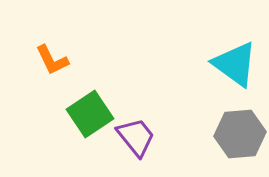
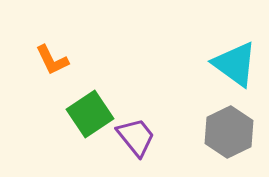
gray hexagon: moved 11 px left, 2 px up; rotated 21 degrees counterclockwise
